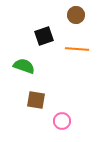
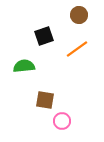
brown circle: moved 3 px right
orange line: rotated 40 degrees counterclockwise
green semicircle: rotated 25 degrees counterclockwise
brown square: moved 9 px right
